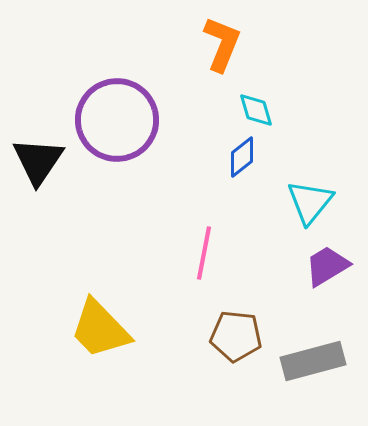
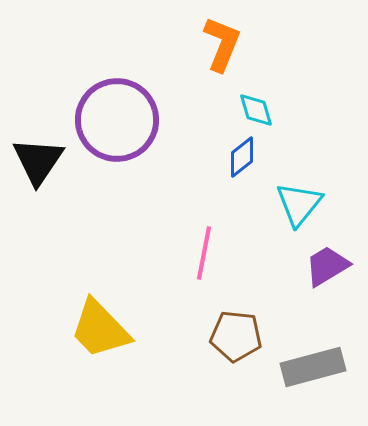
cyan triangle: moved 11 px left, 2 px down
gray rectangle: moved 6 px down
